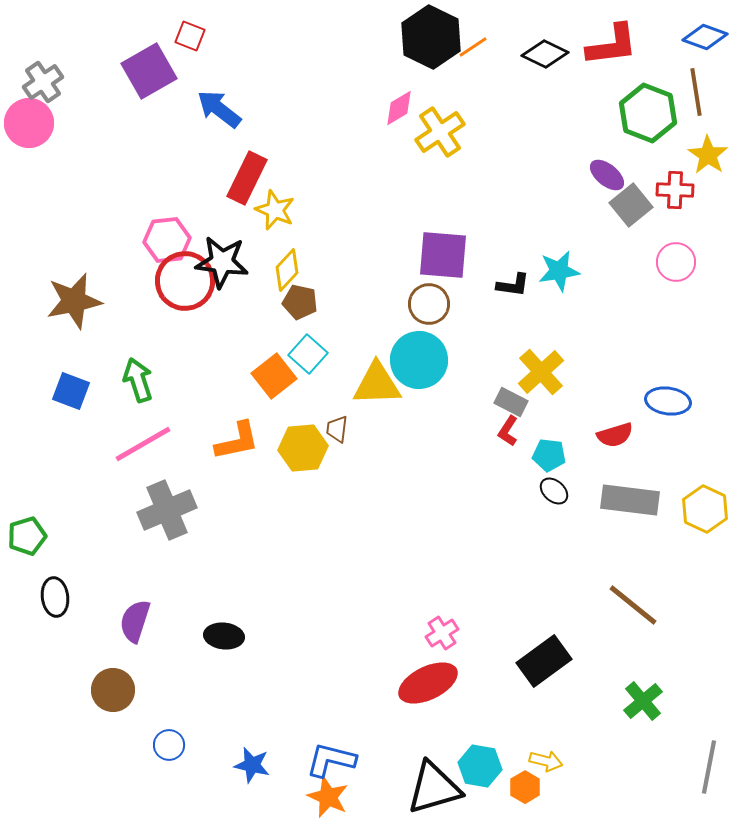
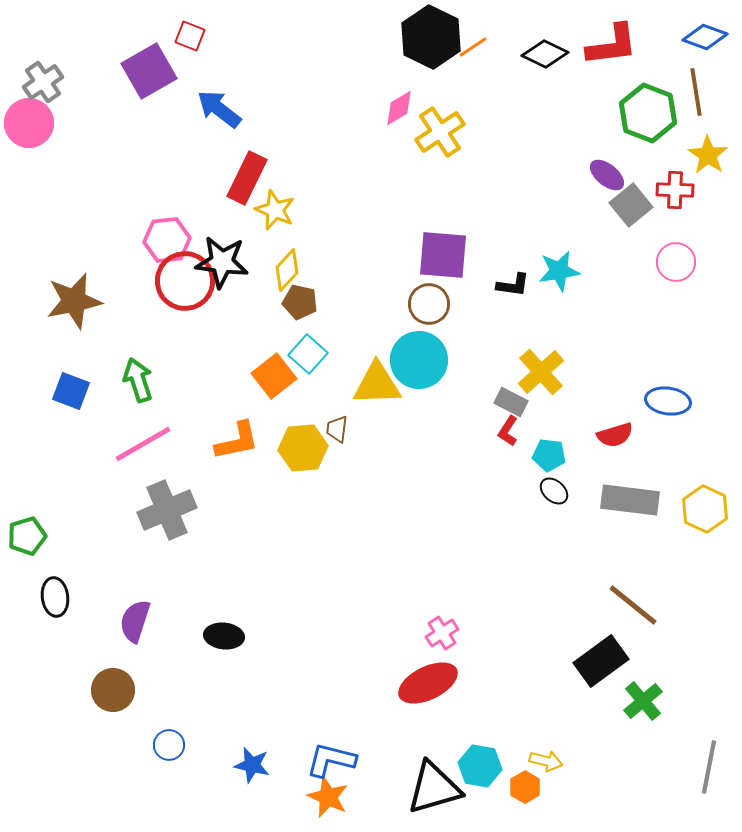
black rectangle at (544, 661): moved 57 px right
